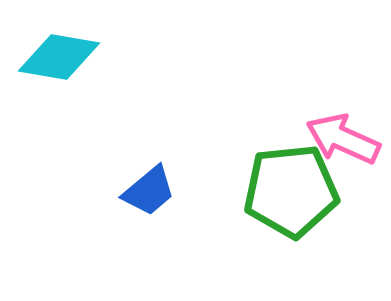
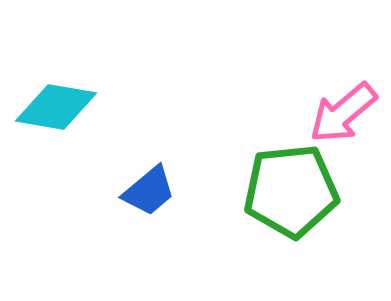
cyan diamond: moved 3 px left, 50 px down
pink arrow: moved 26 px up; rotated 64 degrees counterclockwise
